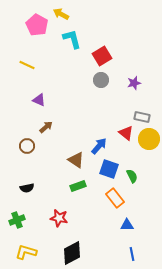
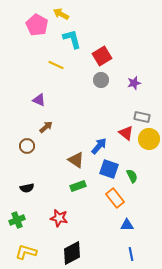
yellow line: moved 29 px right
blue line: moved 1 px left
